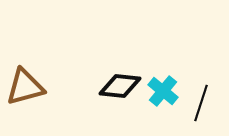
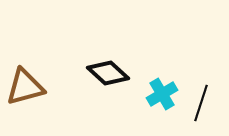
black diamond: moved 12 px left, 13 px up; rotated 36 degrees clockwise
cyan cross: moved 1 px left, 3 px down; rotated 20 degrees clockwise
